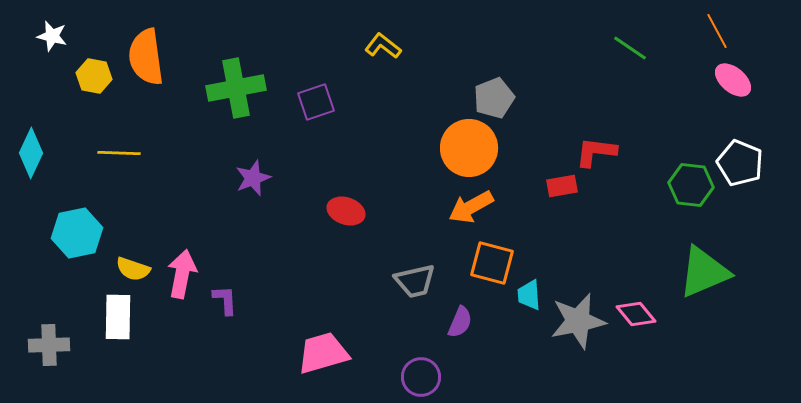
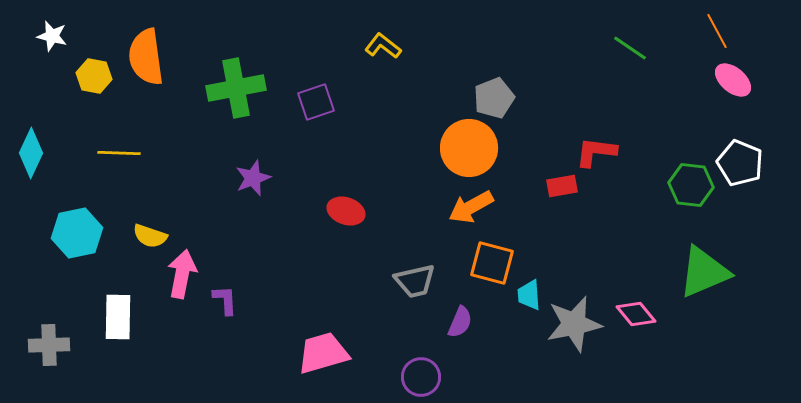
yellow semicircle: moved 17 px right, 33 px up
gray star: moved 4 px left, 3 px down
